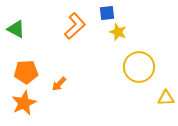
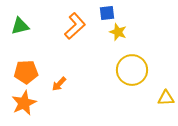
green triangle: moved 4 px right, 3 px up; rotated 42 degrees counterclockwise
yellow circle: moved 7 px left, 3 px down
